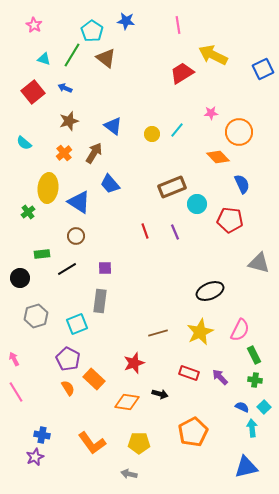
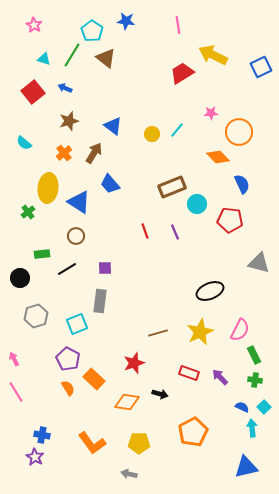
blue square at (263, 69): moved 2 px left, 2 px up
purple star at (35, 457): rotated 18 degrees counterclockwise
